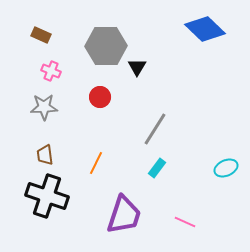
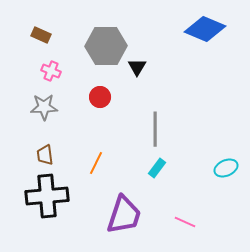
blue diamond: rotated 21 degrees counterclockwise
gray line: rotated 32 degrees counterclockwise
black cross: rotated 24 degrees counterclockwise
